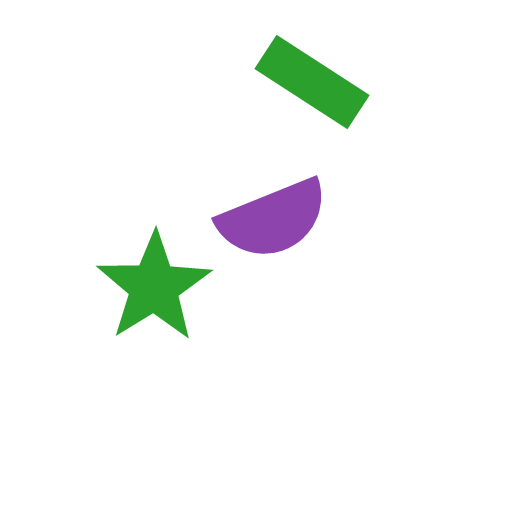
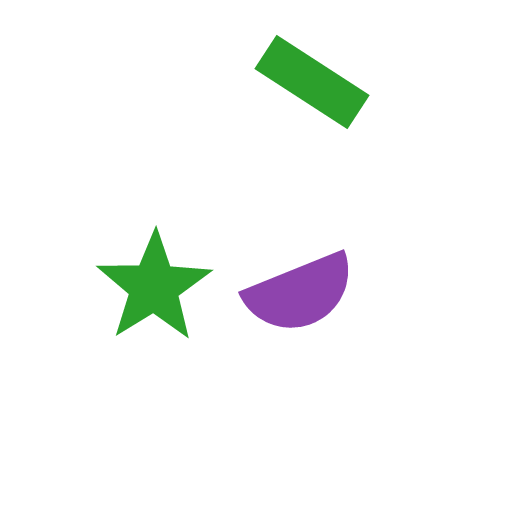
purple semicircle: moved 27 px right, 74 px down
